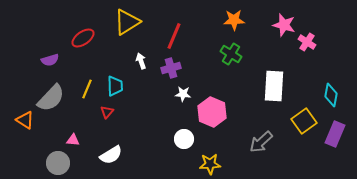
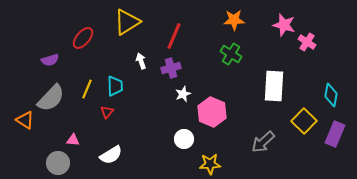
red ellipse: rotated 15 degrees counterclockwise
white star: rotated 28 degrees counterclockwise
yellow square: rotated 10 degrees counterclockwise
gray arrow: moved 2 px right
